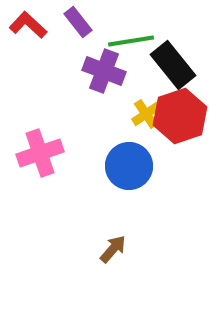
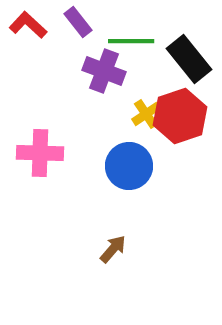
green line: rotated 9 degrees clockwise
black rectangle: moved 16 px right, 6 px up
pink cross: rotated 21 degrees clockwise
